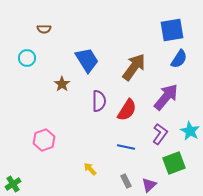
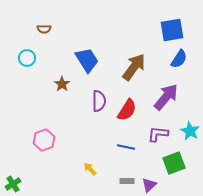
purple L-shape: moved 2 px left; rotated 120 degrees counterclockwise
gray rectangle: moved 1 px right; rotated 64 degrees counterclockwise
